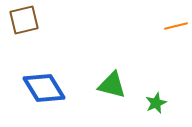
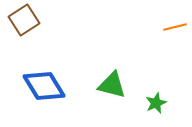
brown square: rotated 20 degrees counterclockwise
orange line: moved 1 px left, 1 px down
blue diamond: moved 2 px up
